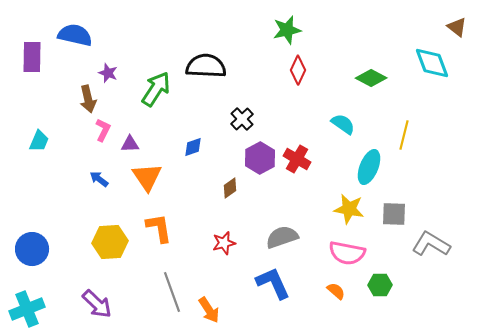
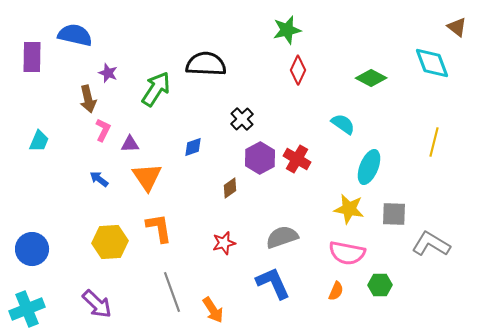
black semicircle: moved 2 px up
yellow line: moved 30 px right, 7 px down
orange semicircle: rotated 72 degrees clockwise
orange arrow: moved 4 px right
